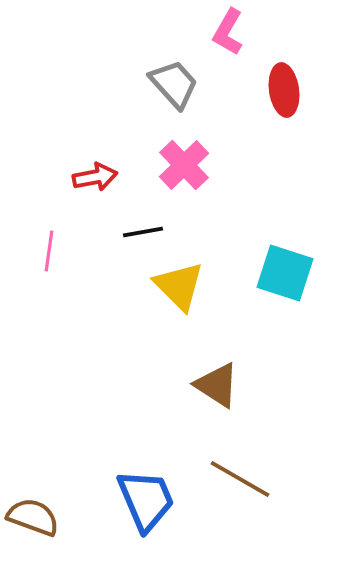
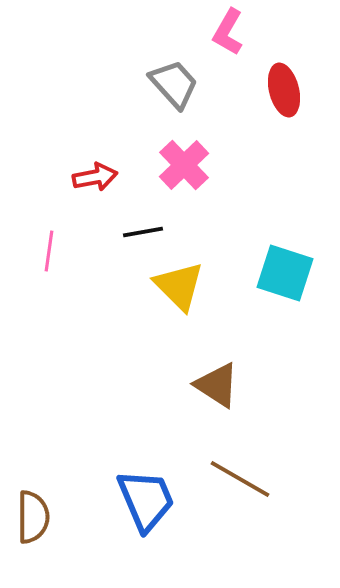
red ellipse: rotated 6 degrees counterclockwise
brown semicircle: rotated 70 degrees clockwise
